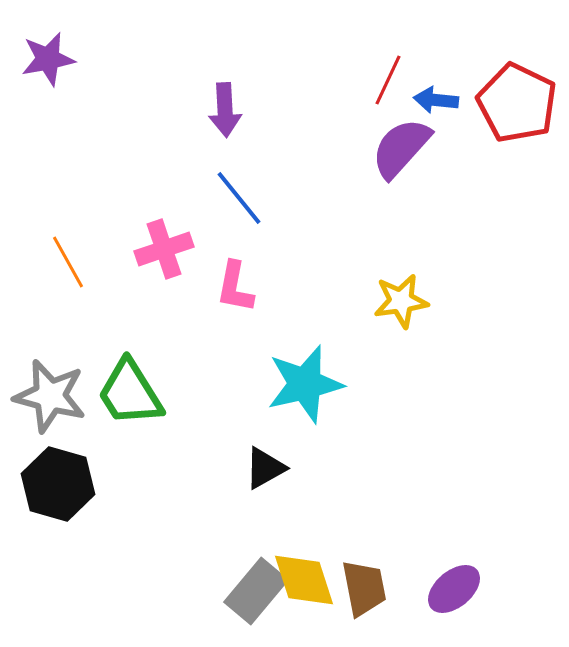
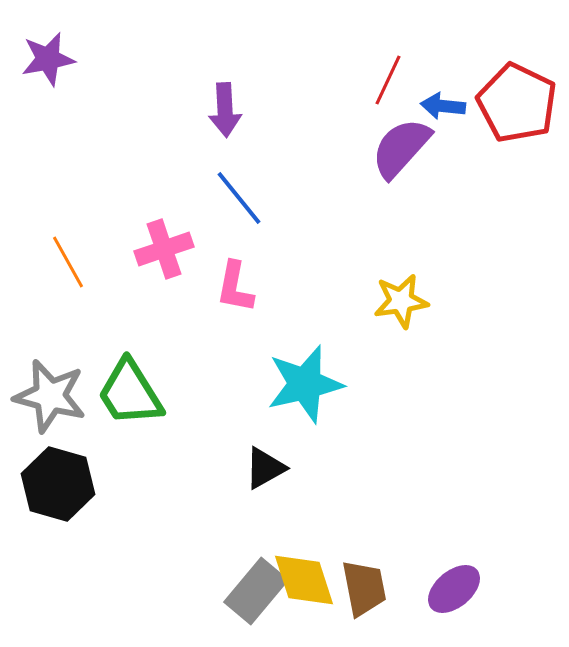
blue arrow: moved 7 px right, 6 px down
